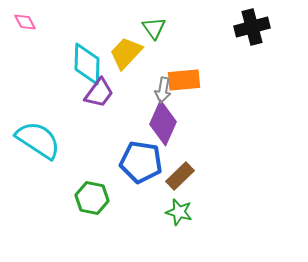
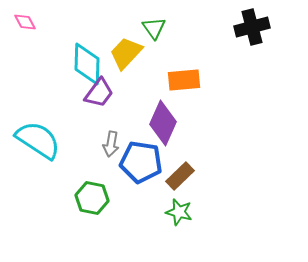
gray arrow: moved 52 px left, 54 px down
